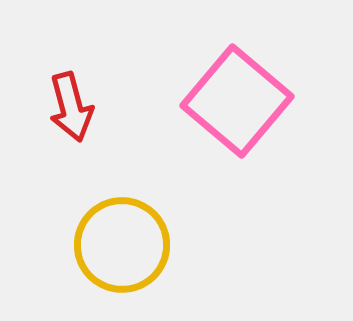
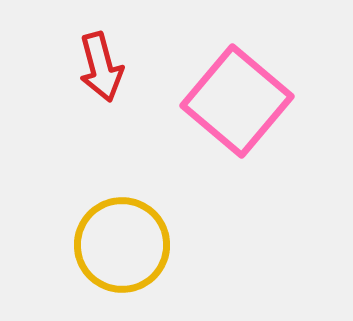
red arrow: moved 30 px right, 40 px up
